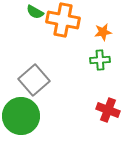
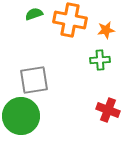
green semicircle: moved 1 px left, 2 px down; rotated 132 degrees clockwise
orange cross: moved 7 px right
orange star: moved 3 px right, 2 px up
gray square: rotated 32 degrees clockwise
